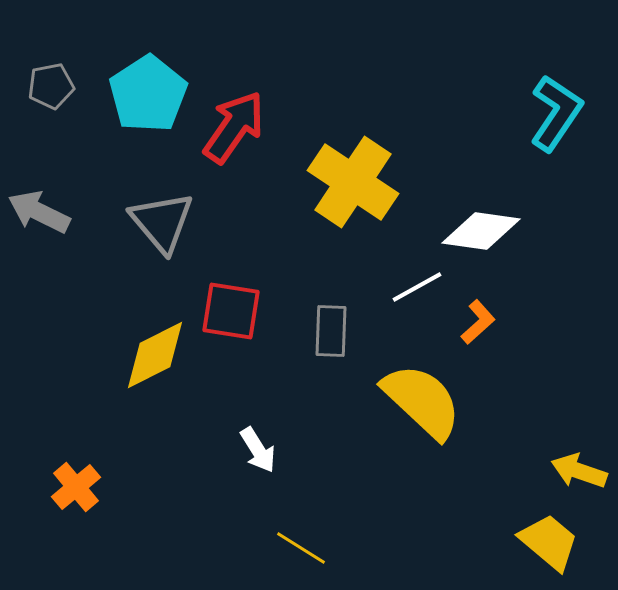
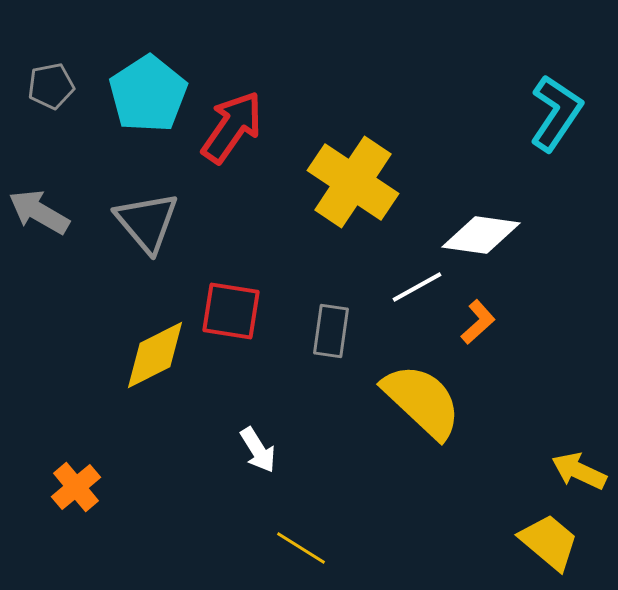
red arrow: moved 2 px left
gray arrow: rotated 4 degrees clockwise
gray triangle: moved 15 px left
white diamond: moved 4 px down
gray rectangle: rotated 6 degrees clockwise
yellow arrow: rotated 6 degrees clockwise
